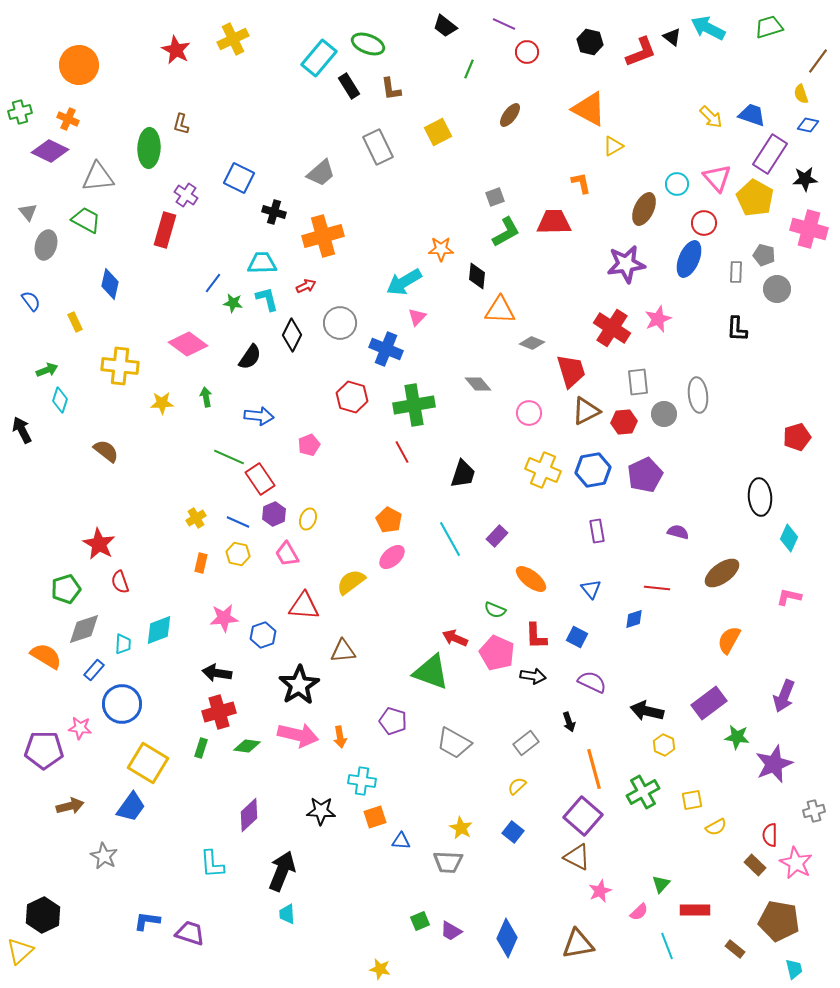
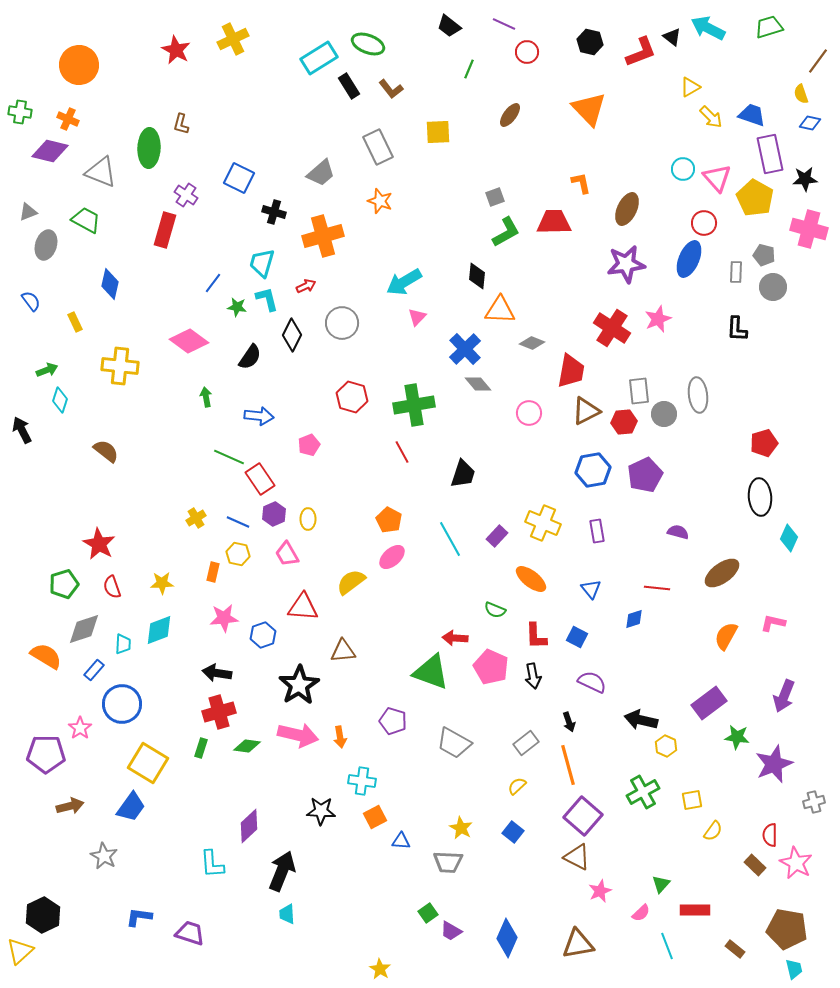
black trapezoid at (445, 26): moved 4 px right
cyan rectangle at (319, 58): rotated 18 degrees clockwise
brown L-shape at (391, 89): rotated 30 degrees counterclockwise
orange triangle at (589, 109): rotated 18 degrees clockwise
green cross at (20, 112): rotated 25 degrees clockwise
blue diamond at (808, 125): moved 2 px right, 2 px up
yellow square at (438, 132): rotated 24 degrees clockwise
yellow triangle at (613, 146): moved 77 px right, 59 px up
purple diamond at (50, 151): rotated 12 degrees counterclockwise
purple rectangle at (770, 154): rotated 45 degrees counterclockwise
gray triangle at (98, 177): moved 3 px right, 5 px up; rotated 28 degrees clockwise
cyan circle at (677, 184): moved 6 px right, 15 px up
brown ellipse at (644, 209): moved 17 px left
gray triangle at (28, 212): rotated 48 degrees clockwise
orange star at (441, 249): moved 61 px left, 48 px up; rotated 20 degrees clockwise
cyan trapezoid at (262, 263): rotated 72 degrees counterclockwise
gray circle at (777, 289): moved 4 px left, 2 px up
green star at (233, 303): moved 4 px right, 4 px down
gray circle at (340, 323): moved 2 px right
pink diamond at (188, 344): moved 1 px right, 3 px up
blue cross at (386, 349): moved 79 px right; rotated 24 degrees clockwise
red trapezoid at (571, 371): rotated 27 degrees clockwise
gray rectangle at (638, 382): moved 1 px right, 9 px down
yellow star at (162, 403): moved 180 px down
red pentagon at (797, 437): moved 33 px left, 6 px down
yellow cross at (543, 470): moved 53 px down
yellow ellipse at (308, 519): rotated 20 degrees counterclockwise
orange rectangle at (201, 563): moved 12 px right, 9 px down
red semicircle at (120, 582): moved 8 px left, 5 px down
green pentagon at (66, 589): moved 2 px left, 5 px up
pink L-shape at (789, 597): moved 16 px left, 26 px down
red triangle at (304, 606): moved 1 px left, 1 px down
red arrow at (455, 638): rotated 20 degrees counterclockwise
orange semicircle at (729, 640): moved 3 px left, 4 px up
pink pentagon at (497, 653): moved 6 px left, 14 px down
black arrow at (533, 676): rotated 70 degrees clockwise
black arrow at (647, 711): moved 6 px left, 9 px down
pink star at (80, 728): rotated 30 degrees clockwise
yellow hexagon at (664, 745): moved 2 px right, 1 px down
purple pentagon at (44, 750): moved 2 px right, 4 px down
orange line at (594, 769): moved 26 px left, 4 px up
gray cross at (814, 811): moved 9 px up
purple diamond at (249, 815): moved 11 px down
orange square at (375, 817): rotated 10 degrees counterclockwise
yellow semicircle at (716, 827): moved 3 px left, 4 px down; rotated 25 degrees counterclockwise
pink semicircle at (639, 912): moved 2 px right, 1 px down
blue L-shape at (147, 921): moved 8 px left, 4 px up
green square at (420, 921): moved 8 px right, 8 px up; rotated 12 degrees counterclockwise
brown pentagon at (779, 921): moved 8 px right, 8 px down
yellow star at (380, 969): rotated 20 degrees clockwise
